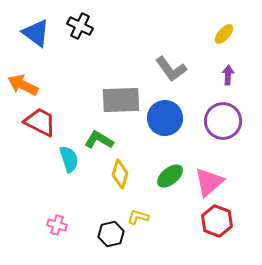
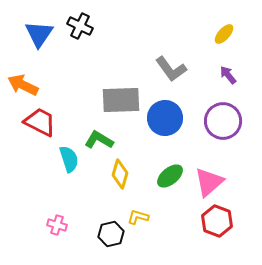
blue triangle: moved 3 px right, 1 px down; rotated 28 degrees clockwise
purple arrow: rotated 42 degrees counterclockwise
